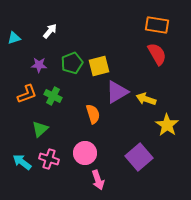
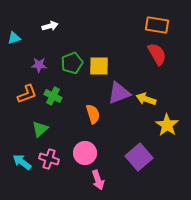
white arrow: moved 5 px up; rotated 35 degrees clockwise
yellow square: rotated 15 degrees clockwise
purple triangle: moved 2 px right, 1 px down; rotated 10 degrees clockwise
